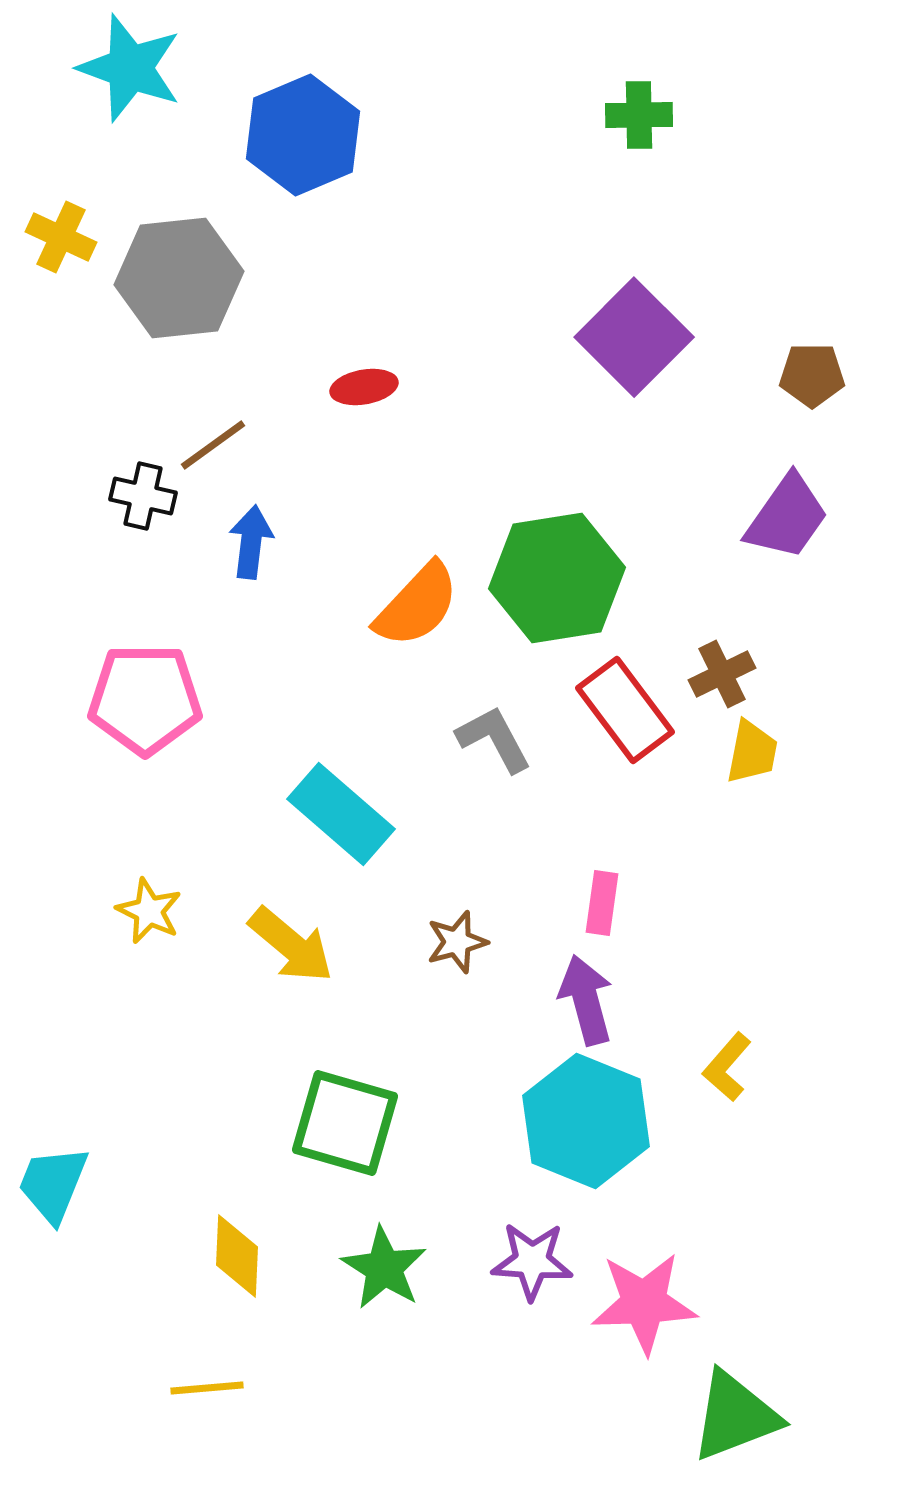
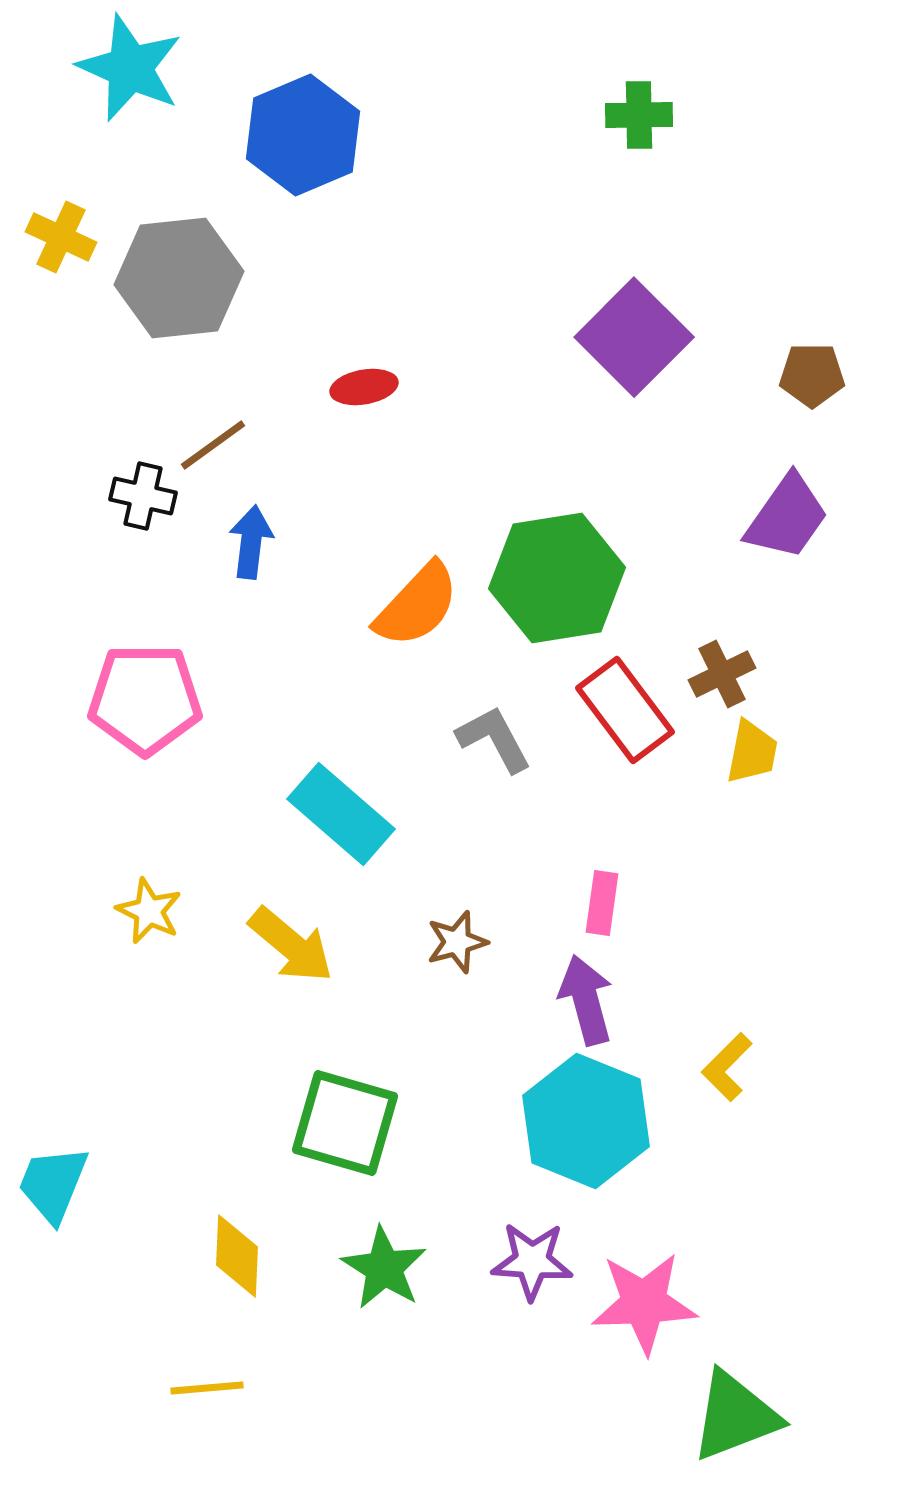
cyan star: rotated 4 degrees clockwise
yellow L-shape: rotated 4 degrees clockwise
